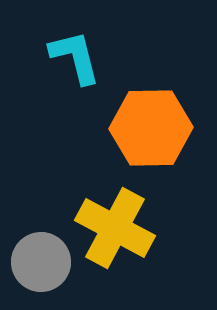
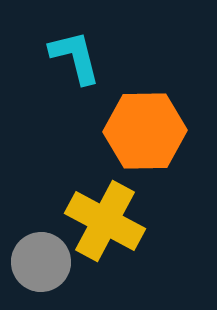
orange hexagon: moved 6 px left, 3 px down
yellow cross: moved 10 px left, 7 px up
